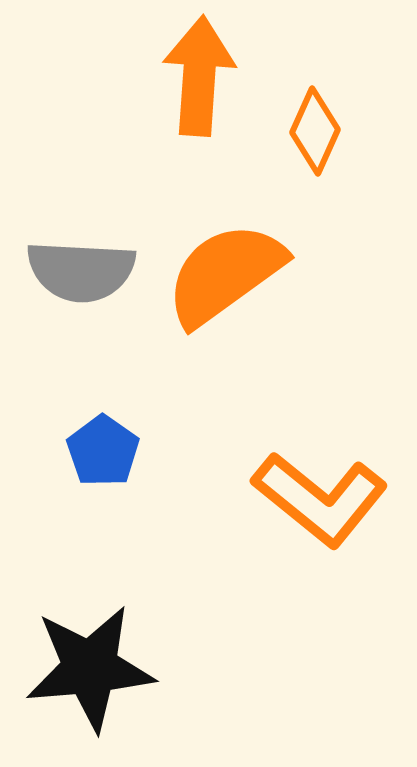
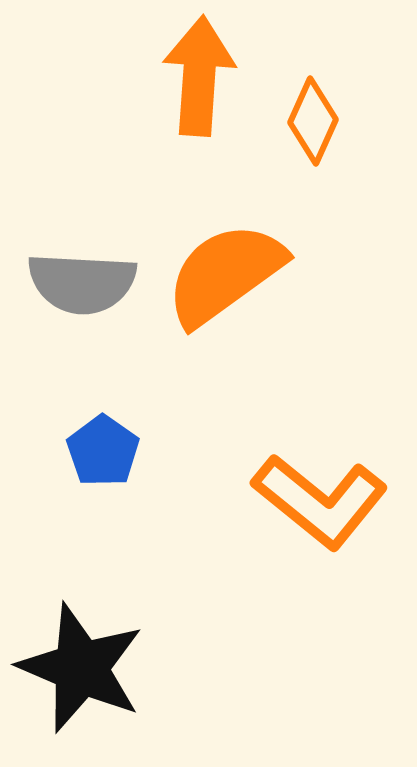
orange diamond: moved 2 px left, 10 px up
gray semicircle: moved 1 px right, 12 px down
orange L-shape: moved 2 px down
black star: moved 9 px left; rotated 28 degrees clockwise
